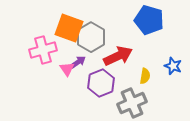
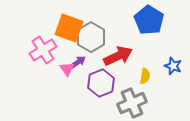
blue pentagon: rotated 16 degrees clockwise
pink cross: rotated 16 degrees counterclockwise
